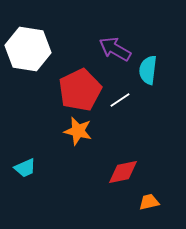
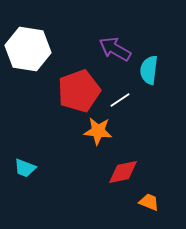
cyan semicircle: moved 1 px right
red pentagon: moved 1 px left, 1 px down; rotated 6 degrees clockwise
orange star: moved 20 px right; rotated 8 degrees counterclockwise
cyan trapezoid: rotated 45 degrees clockwise
orange trapezoid: rotated 35 degrees clockwise
